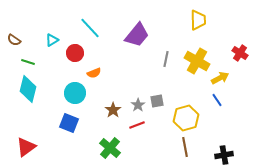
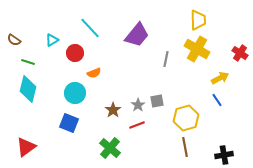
yellow cross: moved 12 px up
